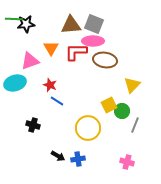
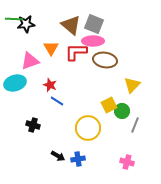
brown triangle: rotated 45 degrees clockwise
